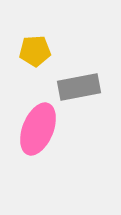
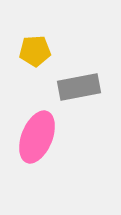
pink ellipse: moved 1 px left, 8 px down
